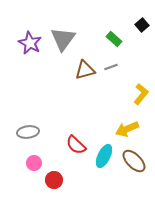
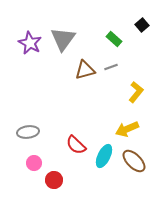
yellow L-shape: moved 5 px left, 2 px up
